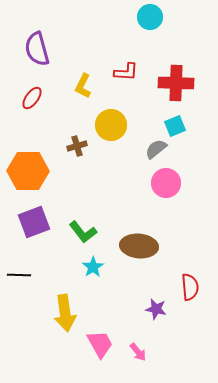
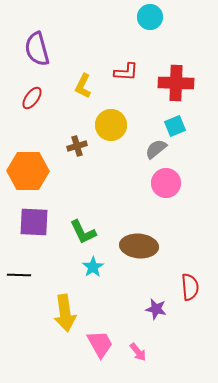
purple square: rotated 24 degrees clockwise
green L-shape: rotated 12 degrees clockwise
